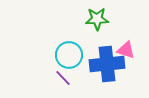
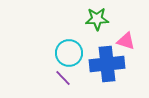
pink triangle: moved 9 px up
cyan circle: moved 2 px up
